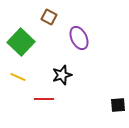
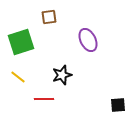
brown square: rotated 35 degrees counterclockwise
purple ellipse: moved 9 px right, 2 px down
green square: rotated 28 degrees clockwise
yellow line: rotated 14 degrees clockwise
